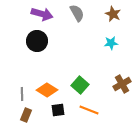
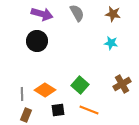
brown star: rotated 14 degrees counterclockwise
cyan star: rotated 16 degrees clockwise
orange diamond: moved 2 px left
